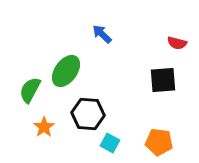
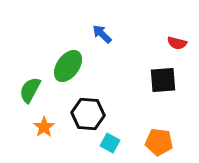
green ellipse: moved 2 px right, 5 px up
